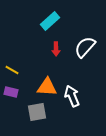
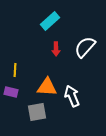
yellow line: moved 3 px right; rotated 64 degrees clockwise
